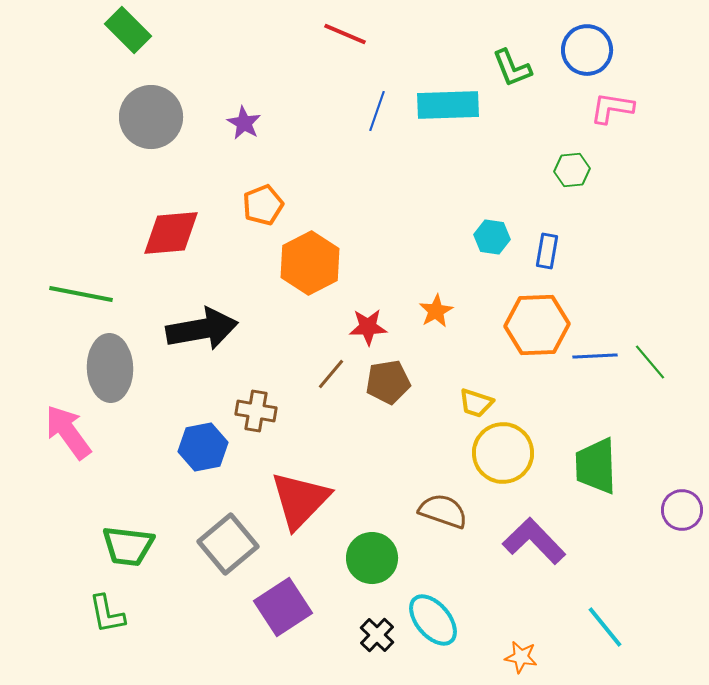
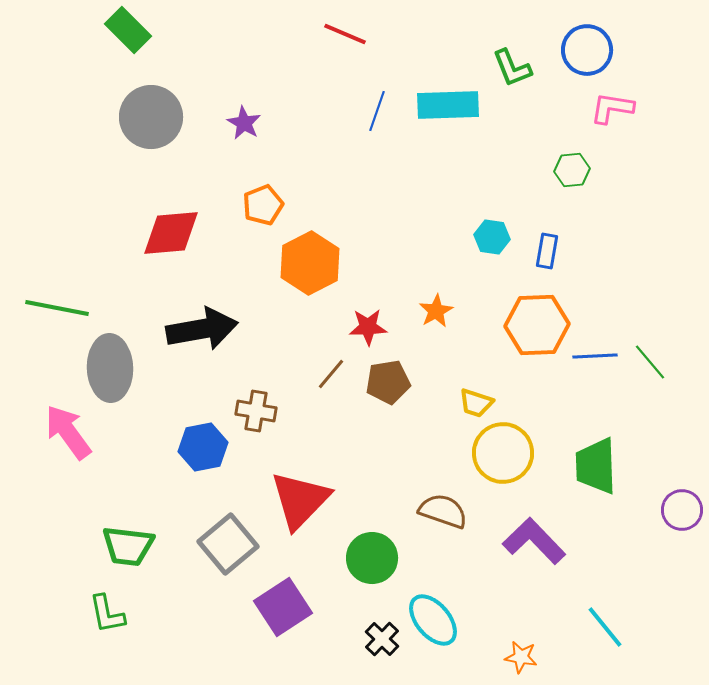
green line at (81, 294): moved 24 px left, 14 px down
black cross at (377, 635): moved 5 px right, 4 px down
